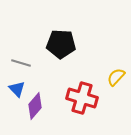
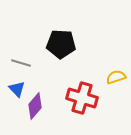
yellow semicircle: rotated 30 degrees clockwise
